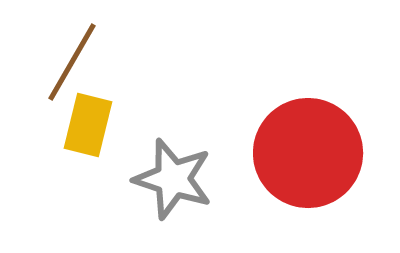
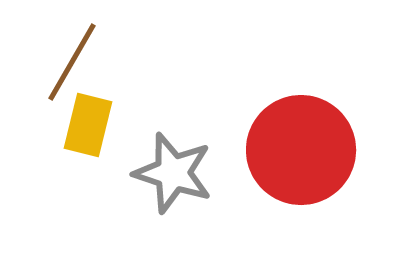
red circle: moved 7 px left, 3 px up
gray star: moved 6 px up
